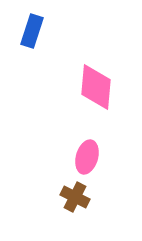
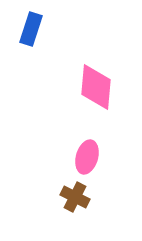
blue rectangle: moved 1 px left, 2 px up
